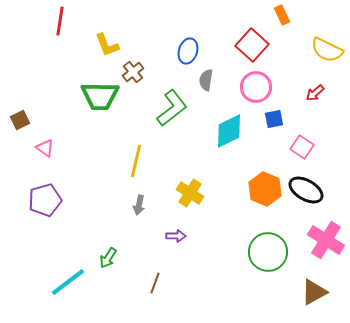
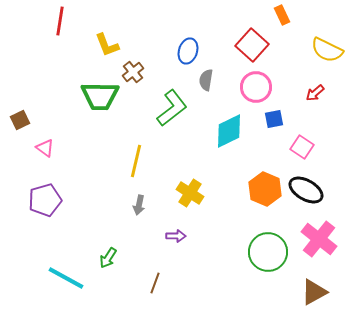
pink cross: moved 7 px left, 1 px up; rotated 6 degrees clockwise
cyan line: moved 2 px left, 4 px up; rotated 66 degrees clockwise
